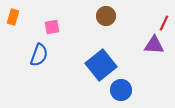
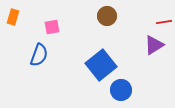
brown circle: moved 1 px right
red line: moved 1 px up; rotated 56 degrees clockwise
purple triangle: rotated 35 degrees counterclockwise
